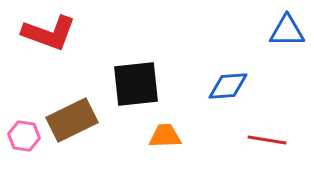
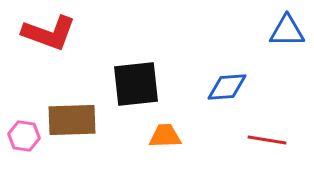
blue diamond: moved 1 px left, 1 px down
brown rectangle: rotated 24 degrees clockwise
